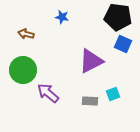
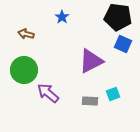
blue star: rotated 24 degrees clockwise
green circle: moved 1 px right
